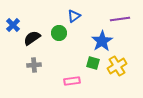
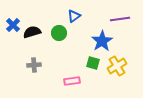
black semicircle: moved 6 px up; rotated 18 degrees clockwise
